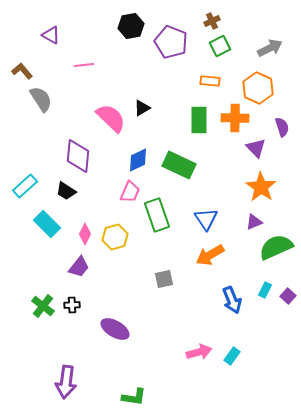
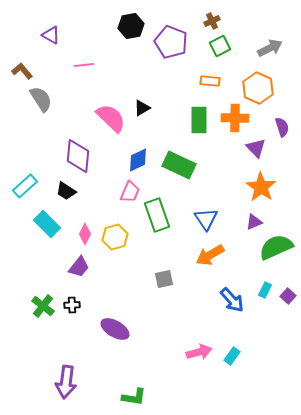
blue arrow at (232, 300): rotated 20 degrees counterclockwise
